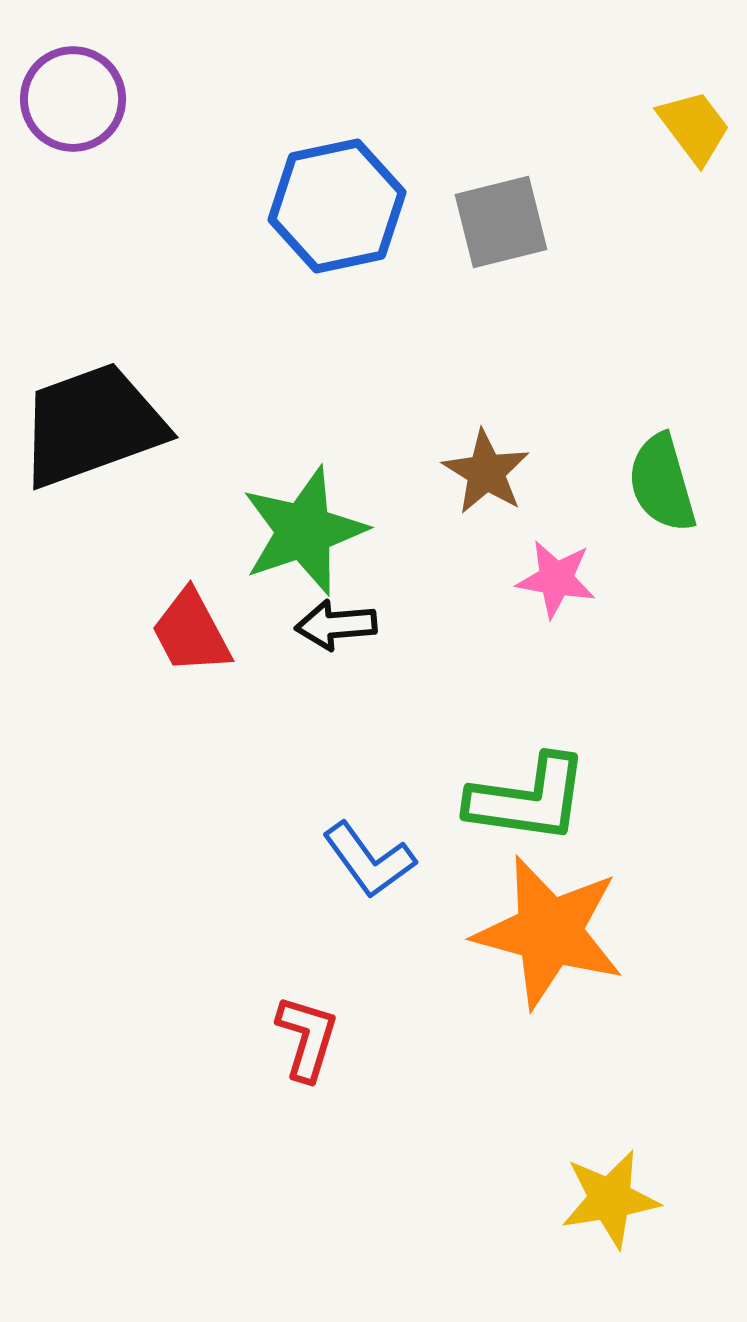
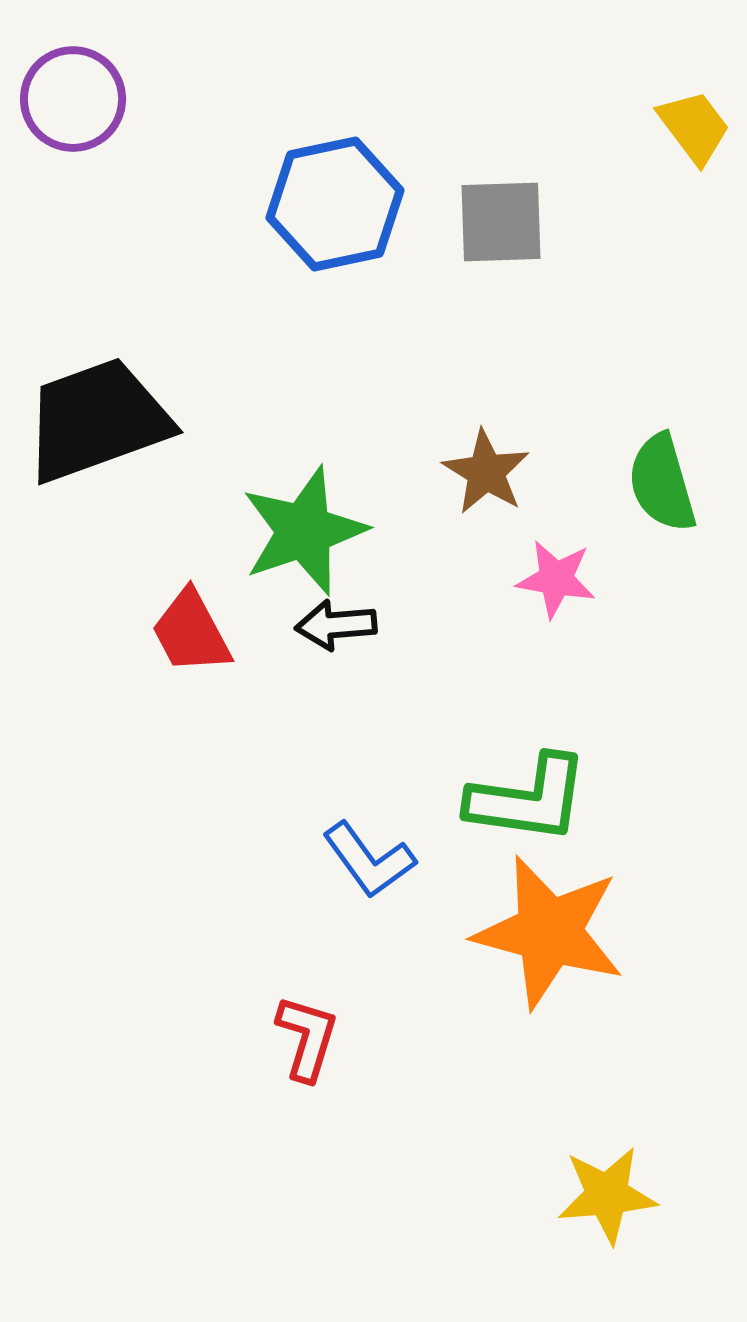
blue hexagon: moved 2 px left, 2 px up
gray square: rotated 12 degrees clockwise
black trapezoid: moved 5 px right, 5 px up
yellow star: moved 3 px left, 4 px up; rotated 4 degrees clockwise
